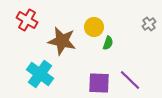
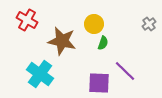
yellow circle: moved 3 px up
green semicircle: moved 5 px left
purple line: moved 5 px left, 9 px up
